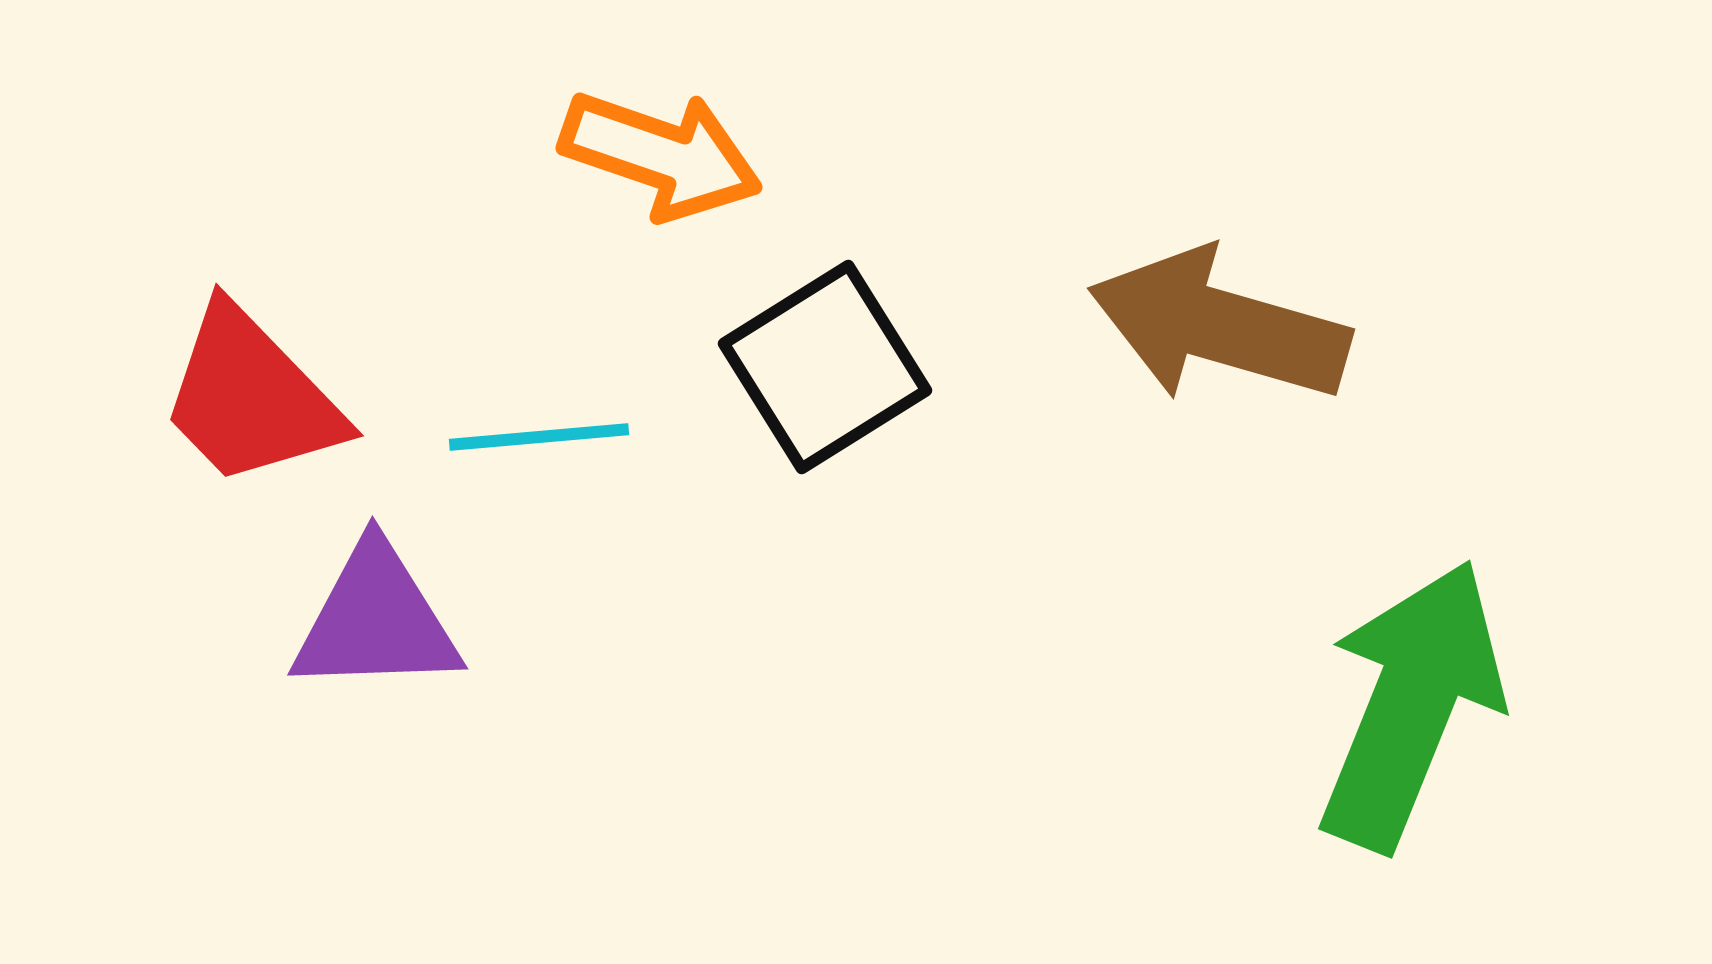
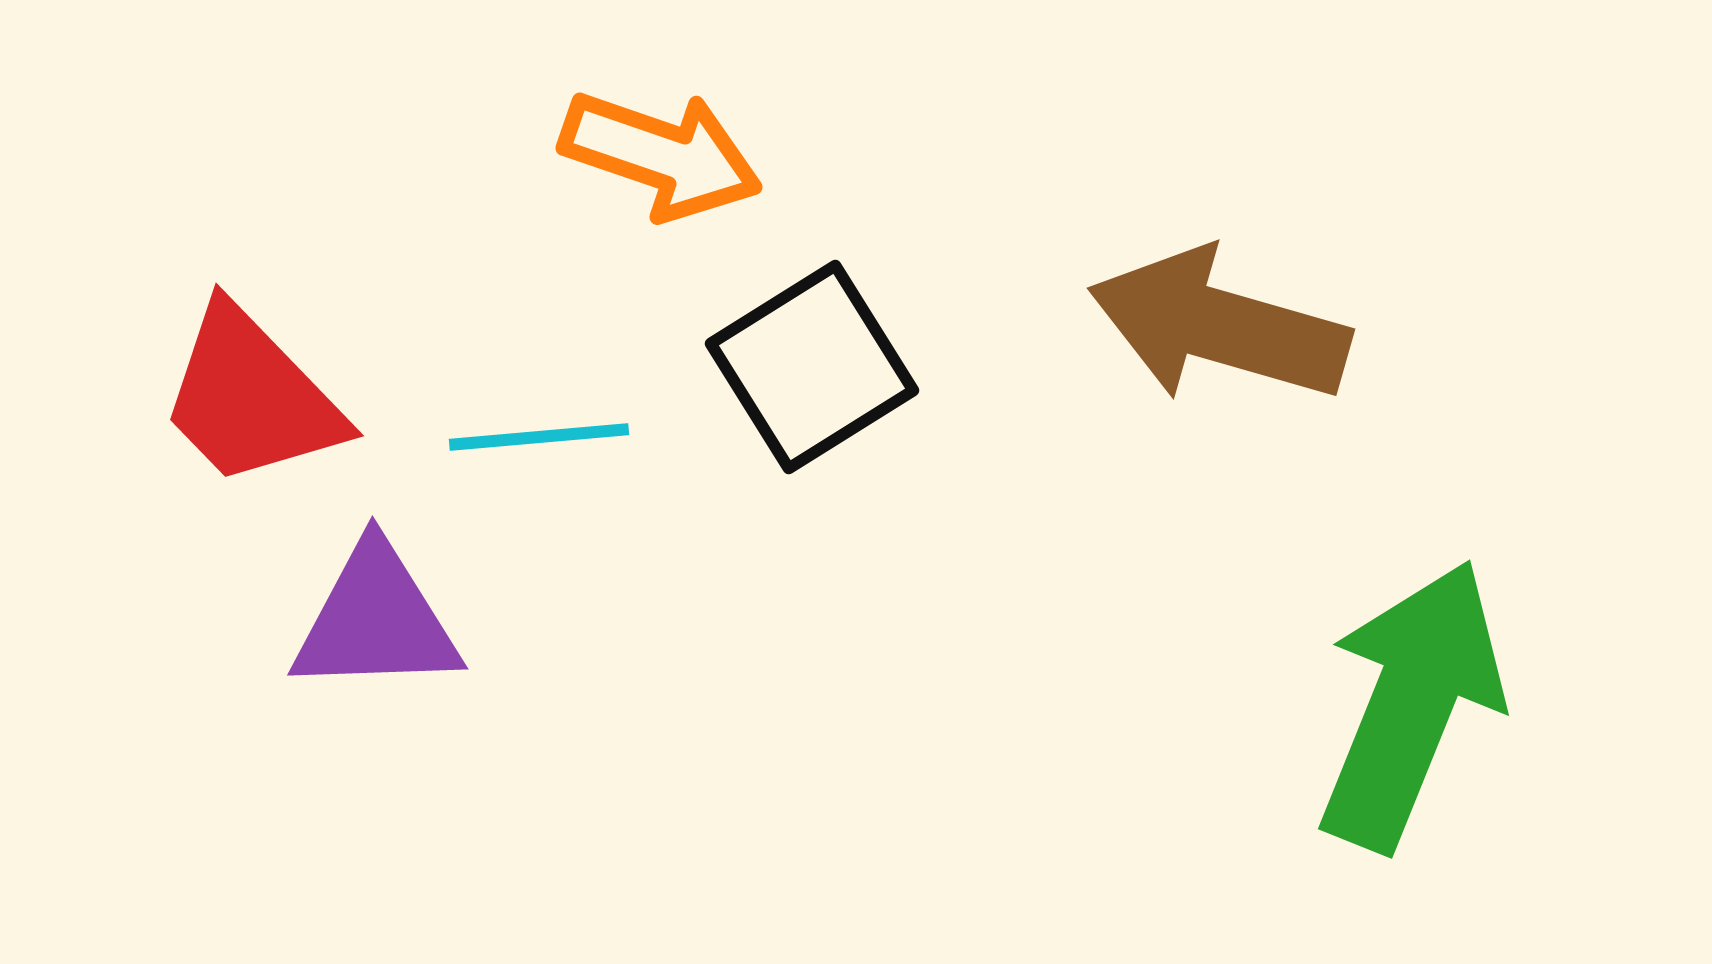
black square: moved 13 px left
